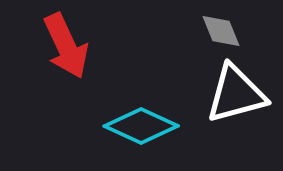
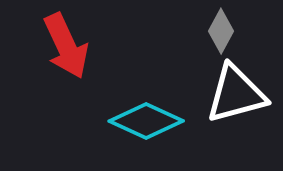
gray diamond: rotated 51 degrees clockwise
cyan diamond: moved 5 px right, 5 px up
